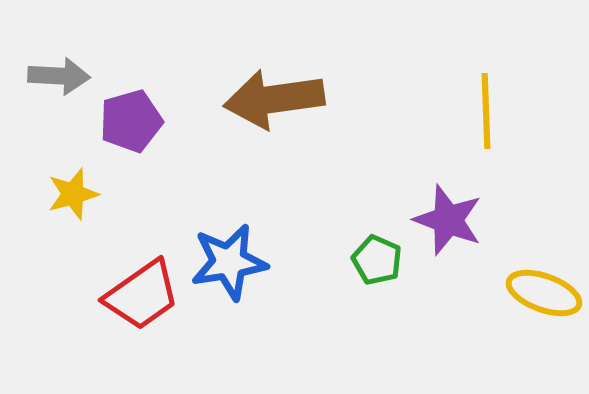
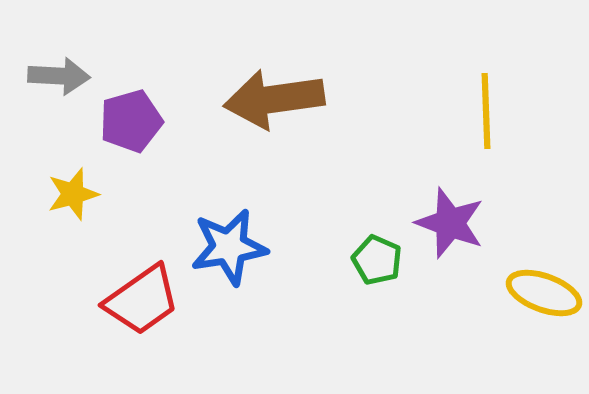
purple star: moved 2 px right, 3 px down
blue star: moved 15 px up
red trapezoid: moved 5 px down
